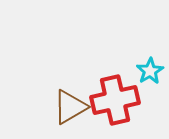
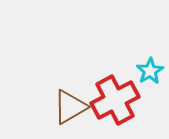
red cross: rotated 15 degrees counterclockwise
